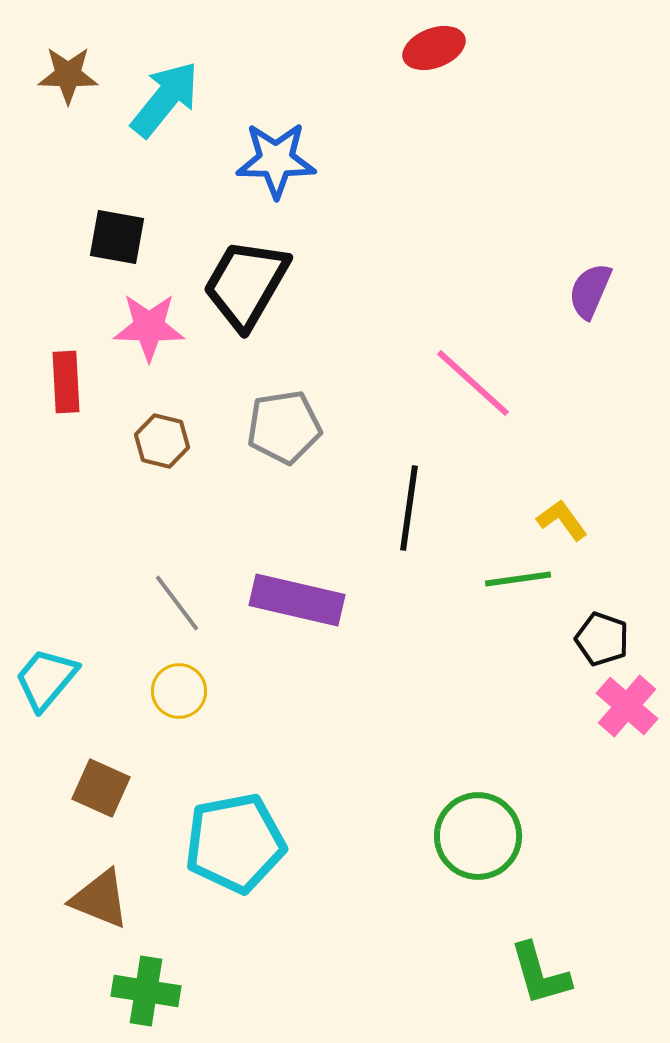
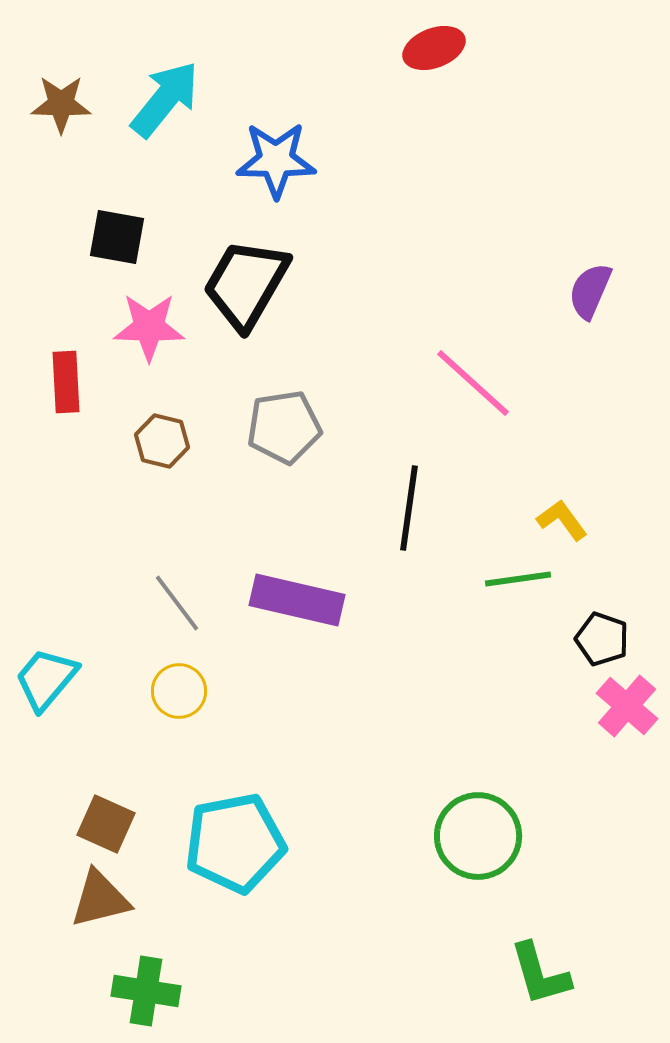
brown star: moved 7 px left, 29 px down
brown square: moved 5 px right, 36 px down
brown triangle: rotated 36 degrees counterclockwise
